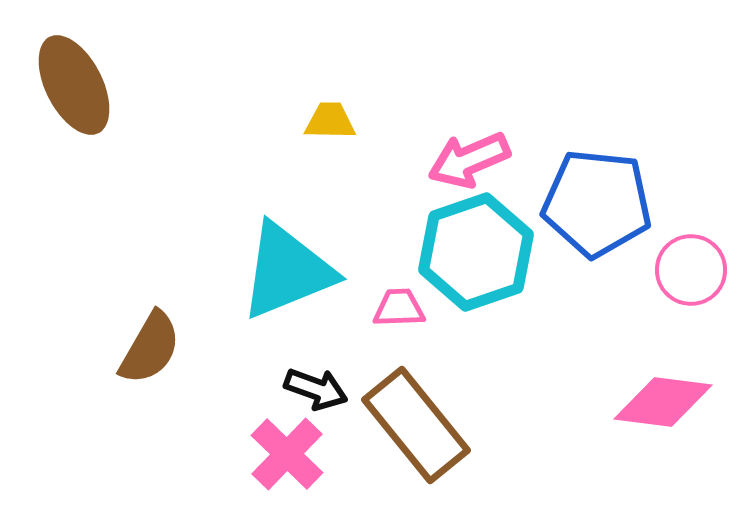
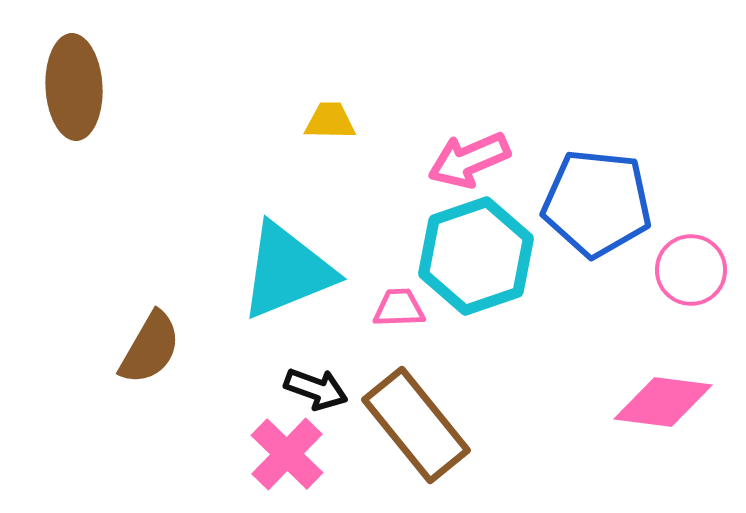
brown ellipse: moved 2 px down; rotated 24 degrees clockwise
cyan hexagon: moved 4 px down
